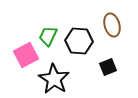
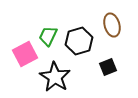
black hexagon: rotated 20 degrees counterclockwise
pink square: moved 1 px left, 1 px up
black star: moved 1 px right, 2 px up
